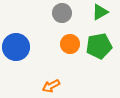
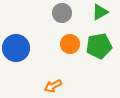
blue circle: moved 1 px down
orange arrow: moved 2 px right
